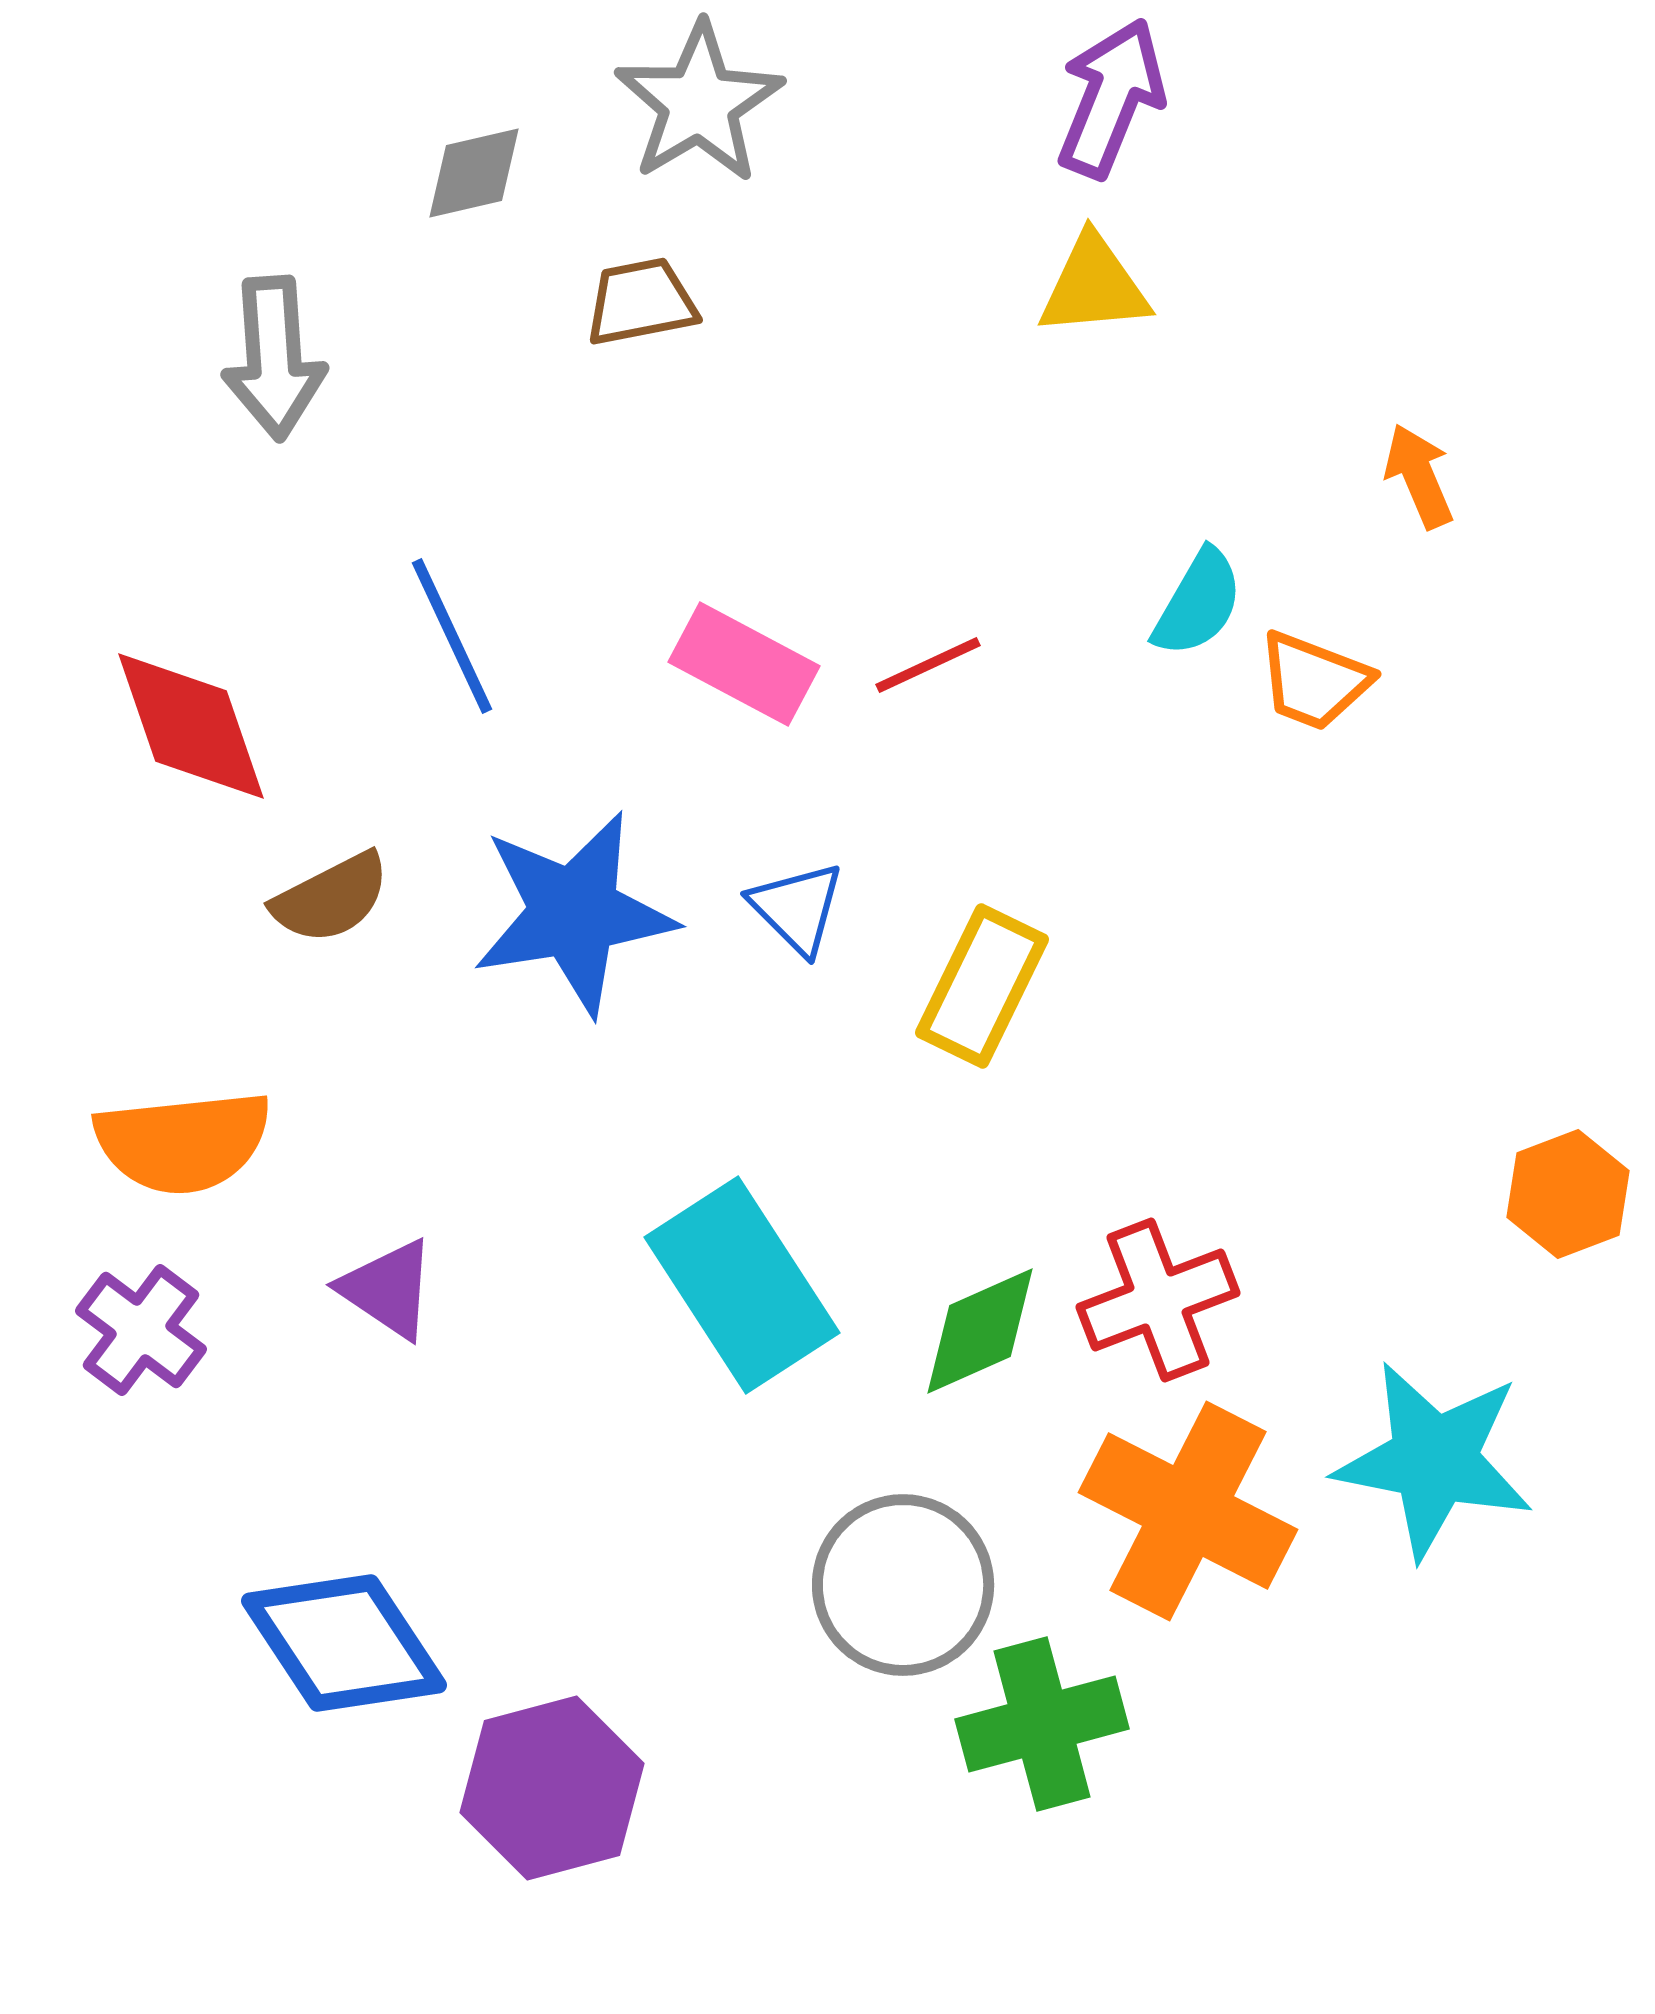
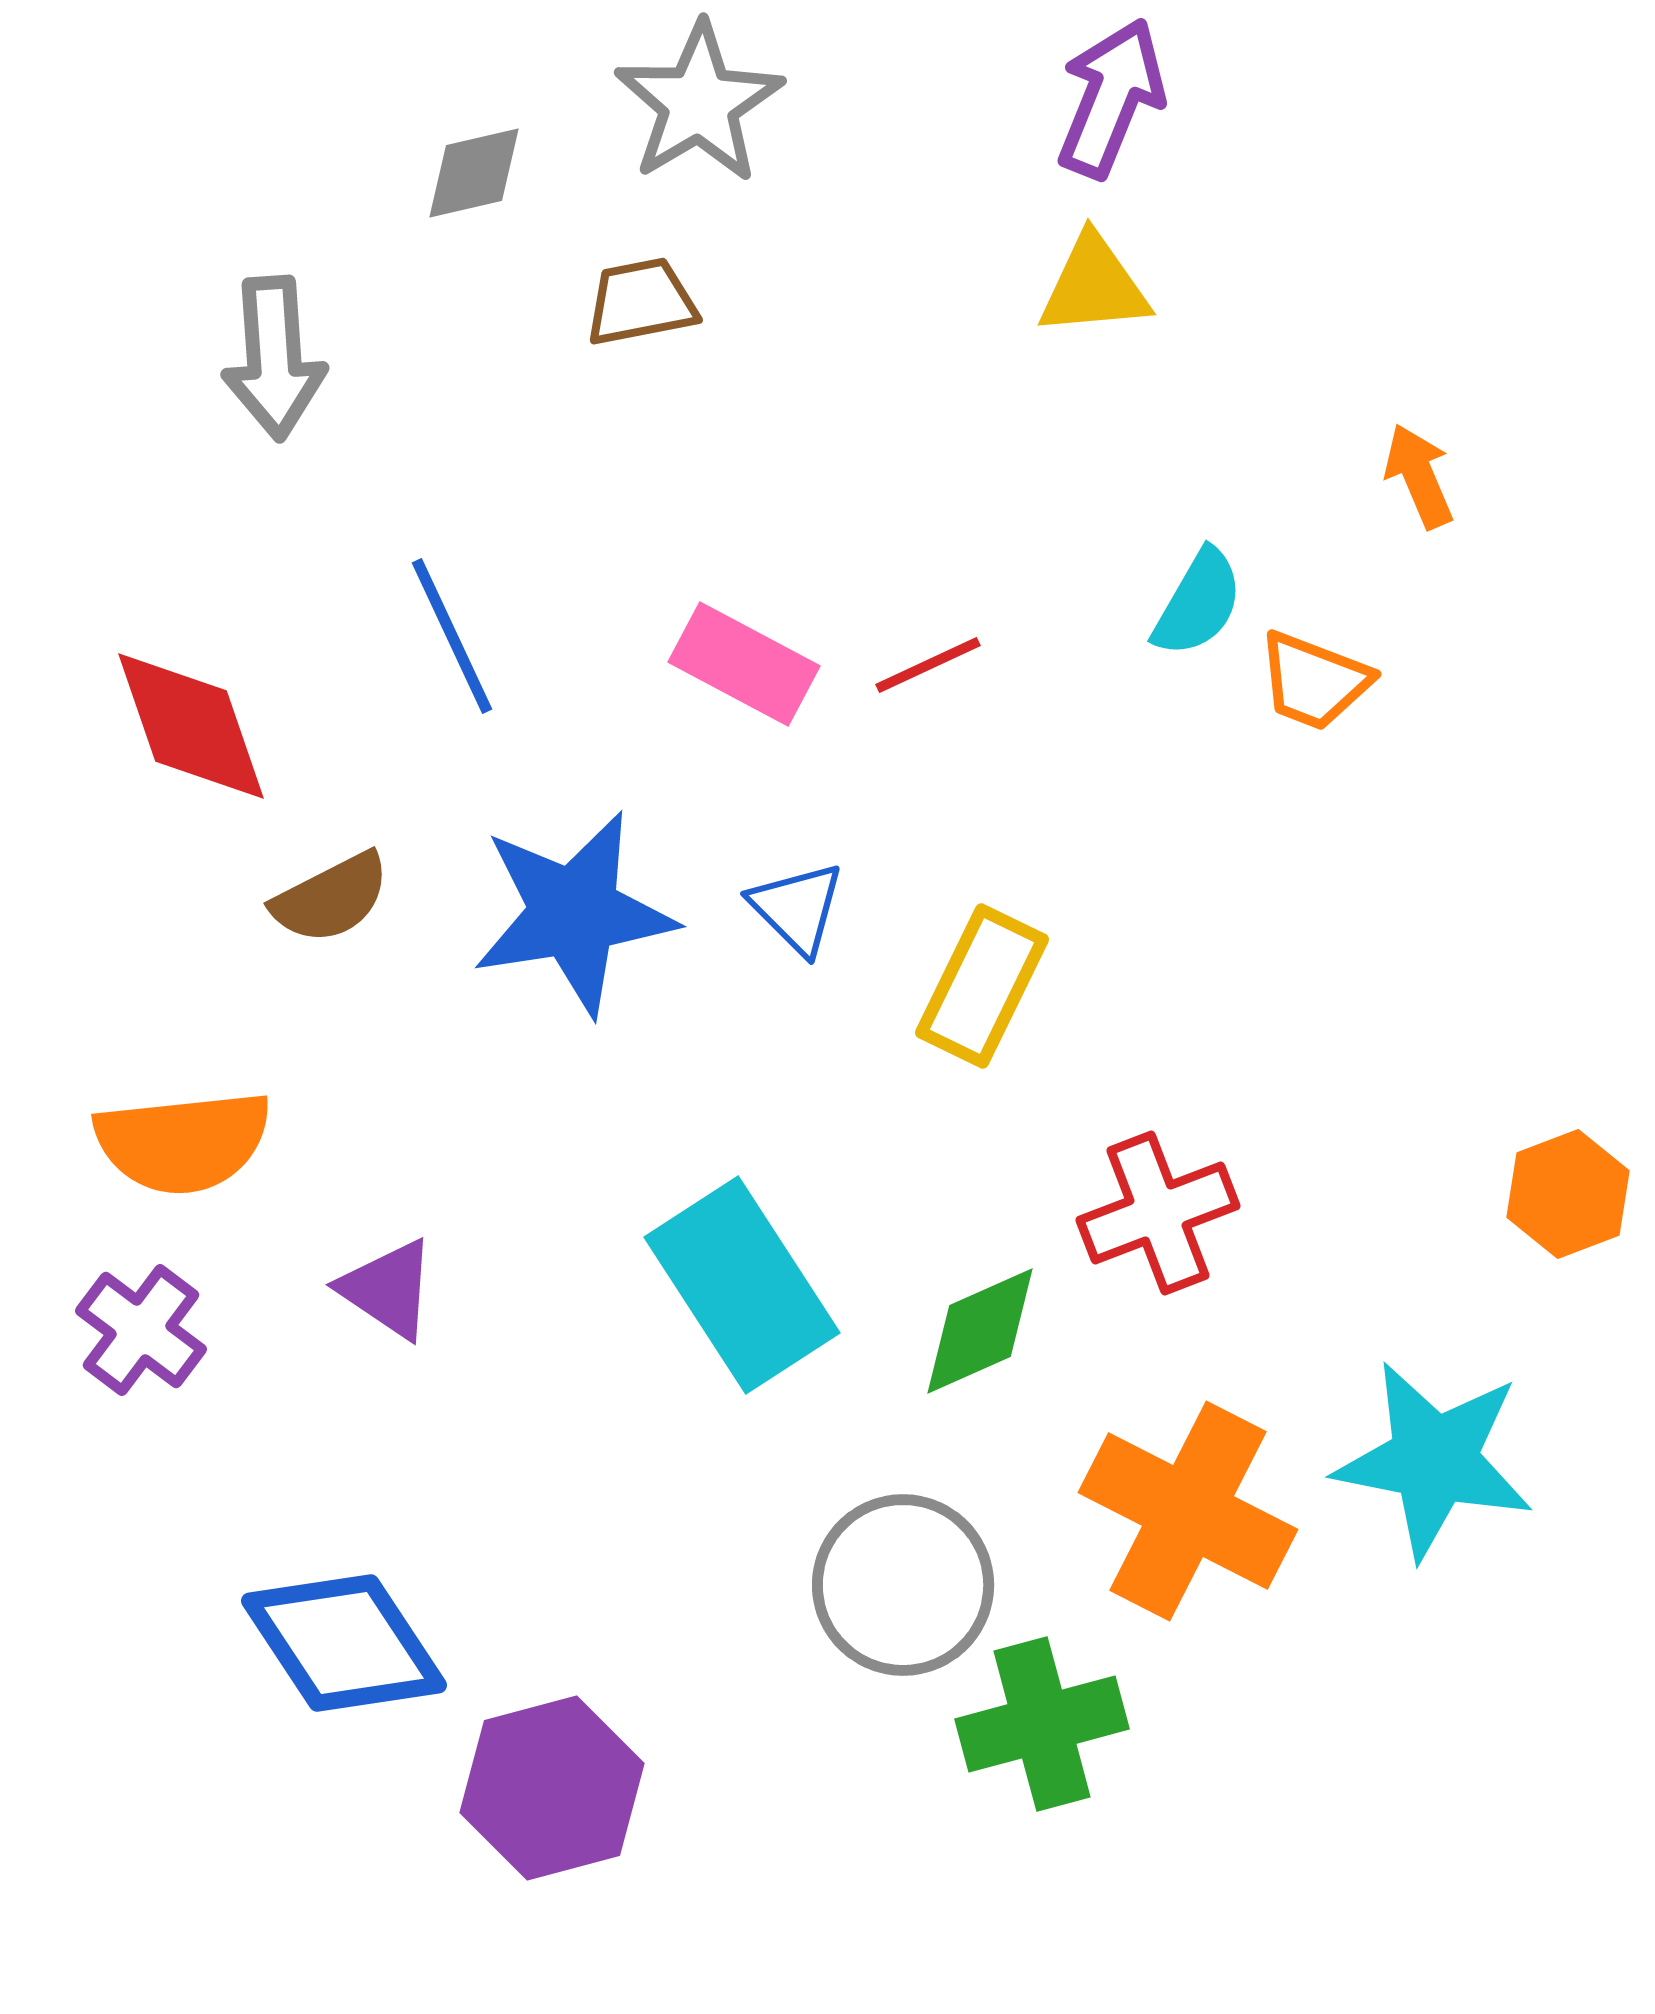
red cross: moved 87 px up
